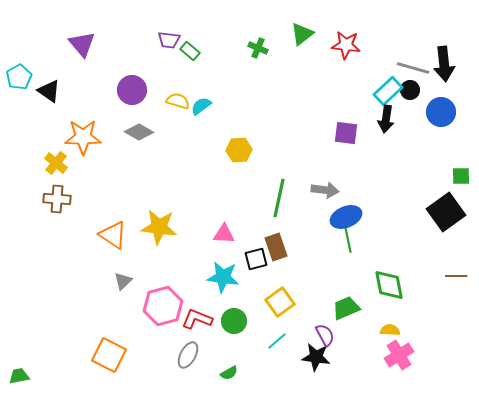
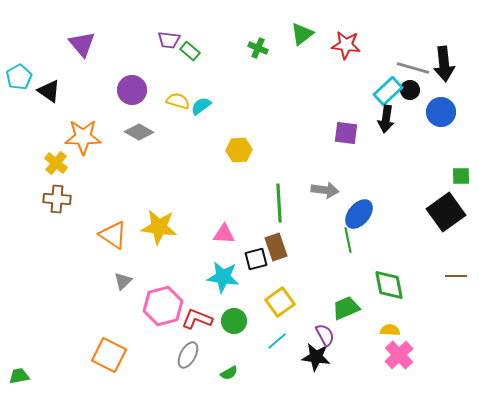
green line at (279, 198): moved 5 px down; rotated 15 degrees counterclockwise
blue ellipse at (346, 217): moved 13 px right, 3 px up; rotated 28 degrees counterclockwise
pink cross at (399, 355): rotated 12 degrees counterclockwise
